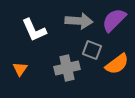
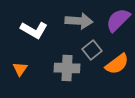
purple semicircle: moved 4 px right
white L-shape: rotated 36 degrees counterclockwise
gray square: rotated 30 degrees clockwise
gray cross: rotated 15 degrees clockwise
